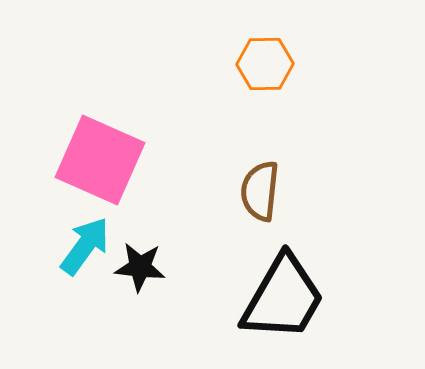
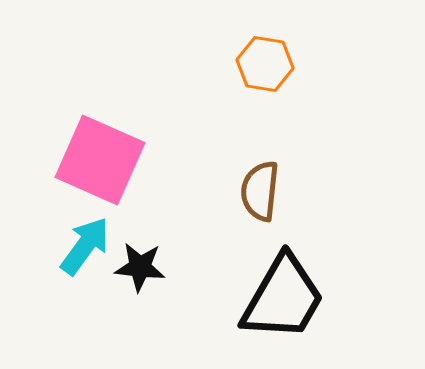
orange hexagon: rotated 10 degrees clockwise
